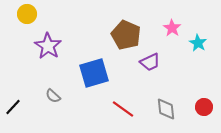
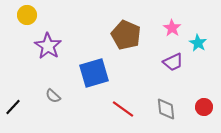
yellow circle: moved 1 px down
purple trapezoid: moved 23 px right
